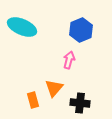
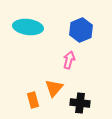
cyan ellipse: moved 6 px right; rotated 16 degrees counterclockwise
